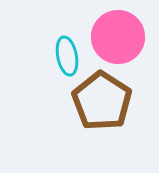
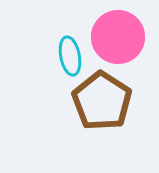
cyan ellipse: moved 3 px right
